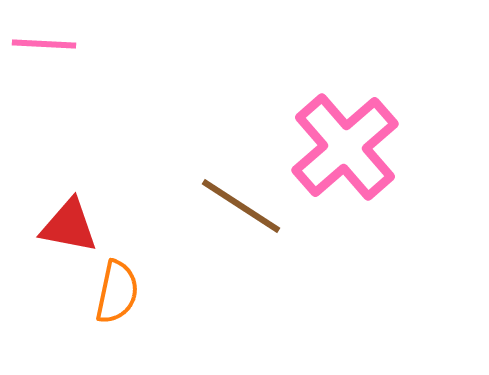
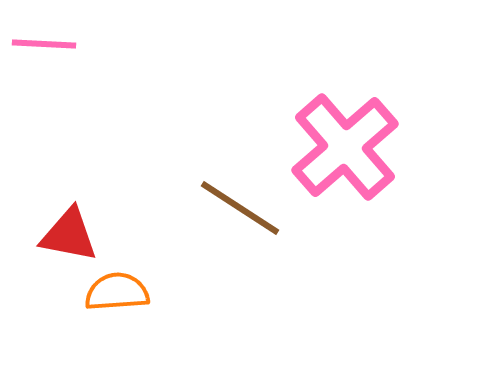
brown line: moved 1 px left, 2 px down
red triangle: moved 9 px down
orange semicircle: rotated 106 degrees counterclockwise
